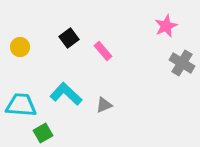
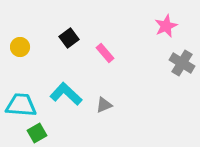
pink rectangle: moved 2 px right, 2 px down
green square: moved 6 px left
